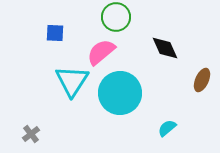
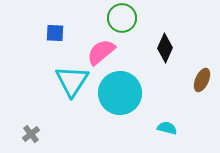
green circle: moved 6 px right, 1 px down
black diamond: rotated 48 degrees clockwise
cyan semicircle: rotated 54 degrees clockwise
